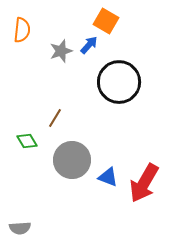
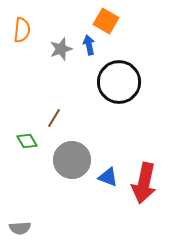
blue arrow: rotated 54 degrees counterclockwise
gray star: moved 2 px up
brown line: moved 1 px left
red arrow: rotated 18 degrees counterclockwise
